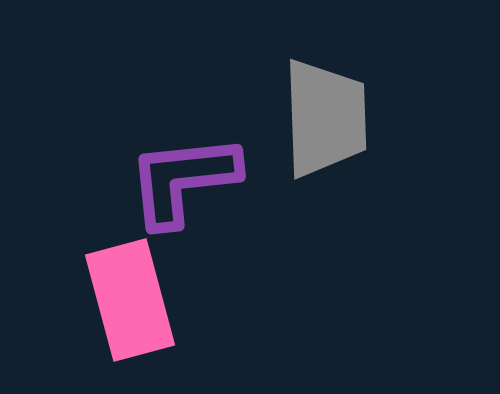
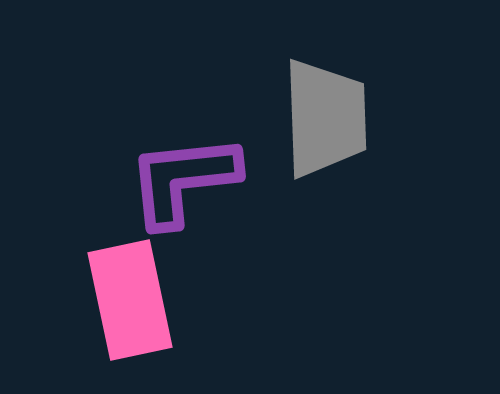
pink rectangle: rotated 3 degrees clockwise
